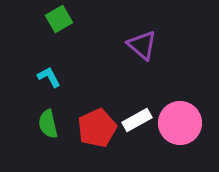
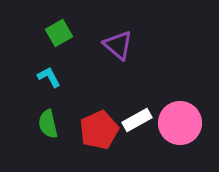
green square: moved 14 px down
purple triangle: moved 24 px left
red pentagon: moved 2 px right, 2 px down
